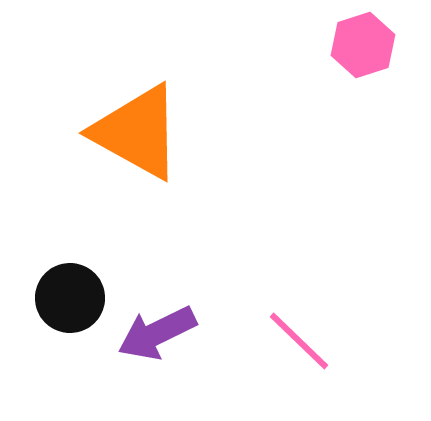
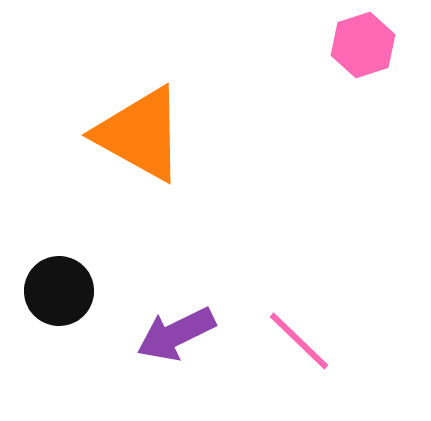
orange triangle: moved 3 px right, 2 px down
black circle: moved 11 px left, 7 px up
purple arrow: moved 19 px right, 1 px down
